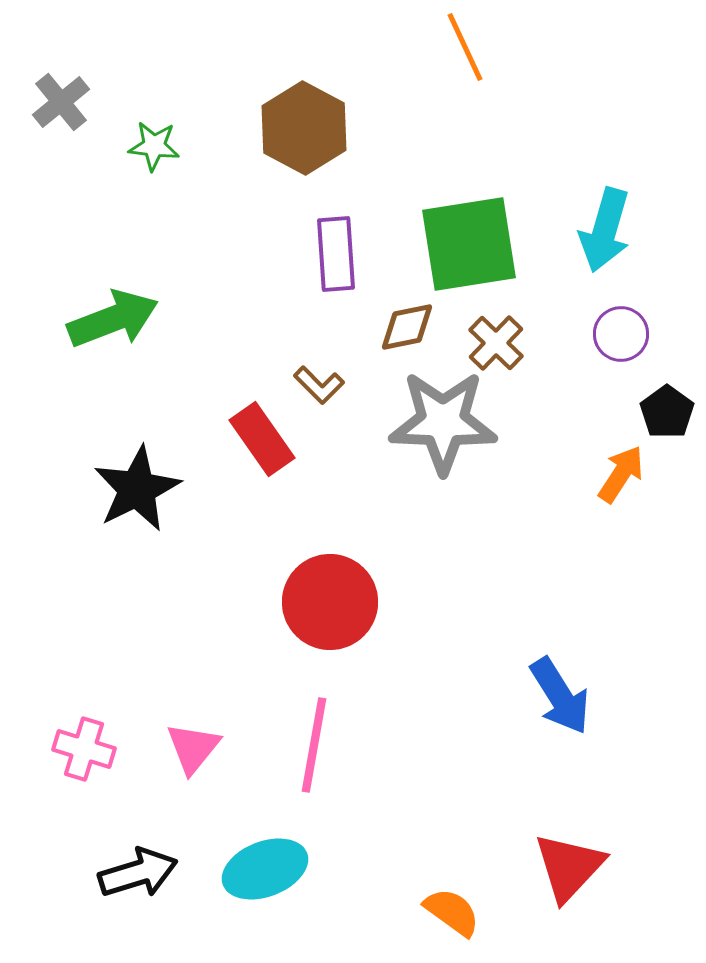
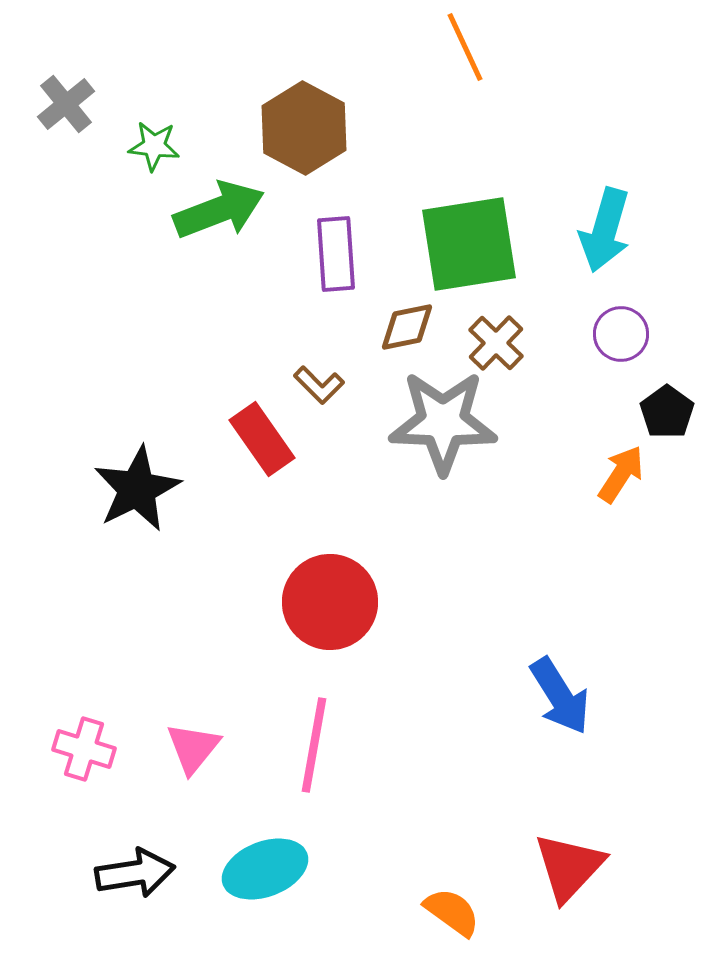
gray cross: moved 5 px right, 2 px down
green arrow: moved 106 px right, 109 px up
black arrow: moved 3 px left; rotated 8 degrees clockwise
